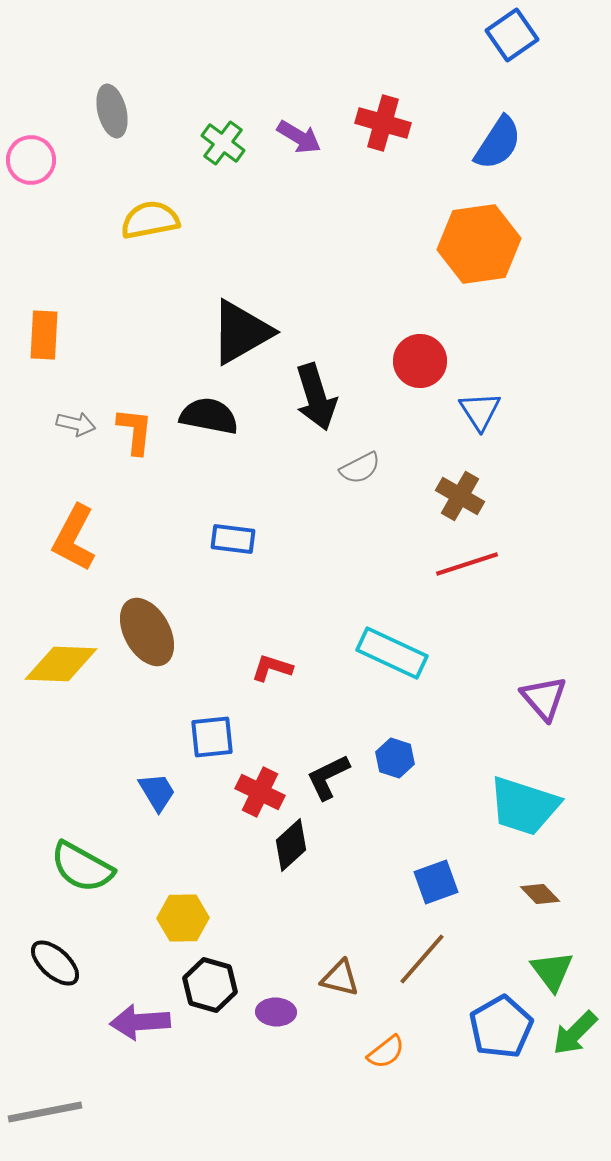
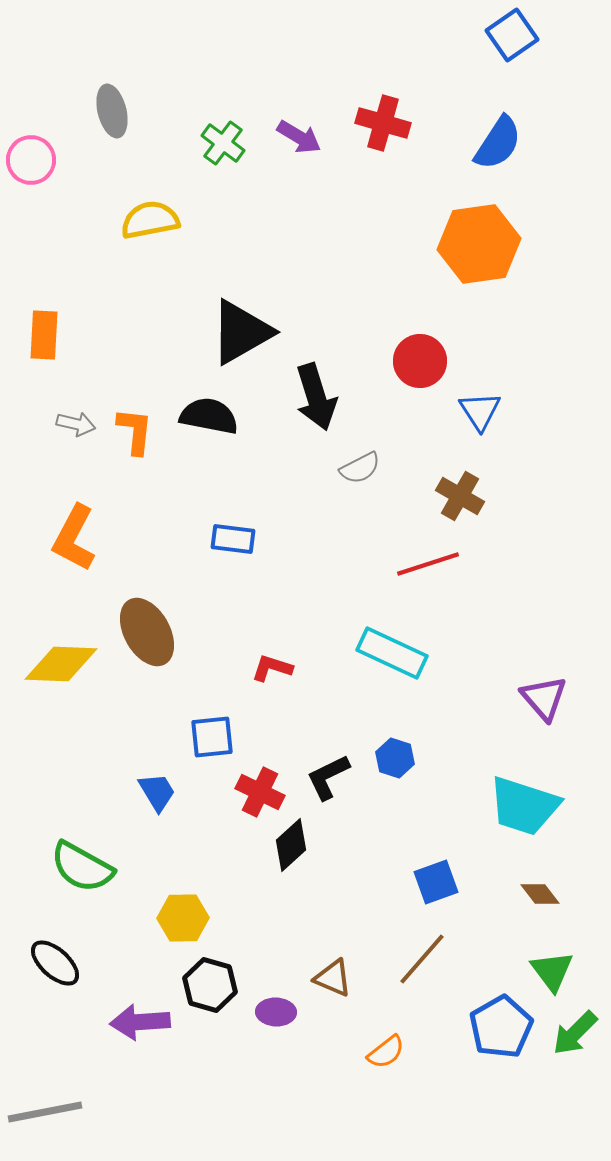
red line at (467, 564): moved 39 px left
brown diamond at (540, 894): rotated 6 degrees clockwise
brown triangle at (340, 978): moved 7 px left; rotated 9 degrees clockwise
